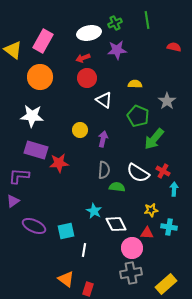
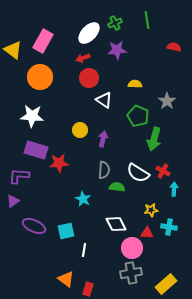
white ellipse: rotated 35 degrees counterclockwise
red circle: moved 2 px right
green arrow: rotated 25 degrees counterclockwise
cyan star: moved 11 px left, 12 px up
